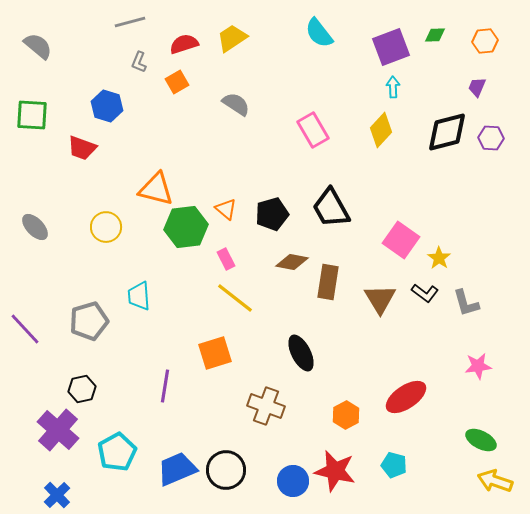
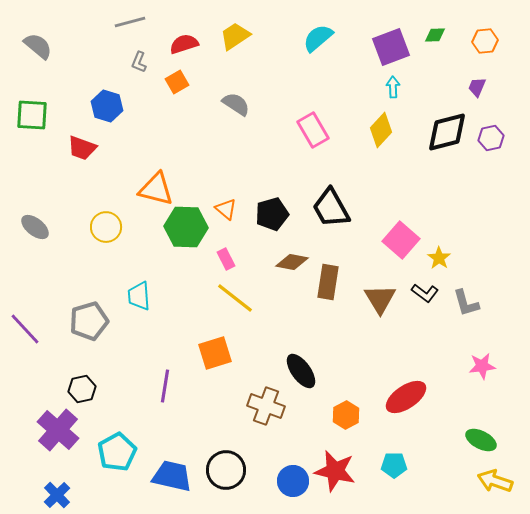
cyan semicircle at (319, 33): moved 1 px left, 5 px down; rotated 88 degrees clockwise
yellow trapezoid at (232, 38): moved 3 px right, 2 px up
purple hexagon at (491, 138): rotated 15 degrees counterclockwise
gray ellipse at (35, 227): rotated 8 degrees counterclockwise
green hexagon at (186, 227): rotated 9 degrees clockwise
pink square at (401, 240): rotated 6 degrees clockwise
black ellipse at (301, 353): moved 18 px down; rotated 9 degrees counterclockwise
pink star at (478, 366): moved 4 px right
cyan pentagon at (394, 465): rotated 15 degrees counterclockwise
blue trapezoid at (177, 469): moved 5 px left, 7 px down; rotated 36 degrees clockwise
